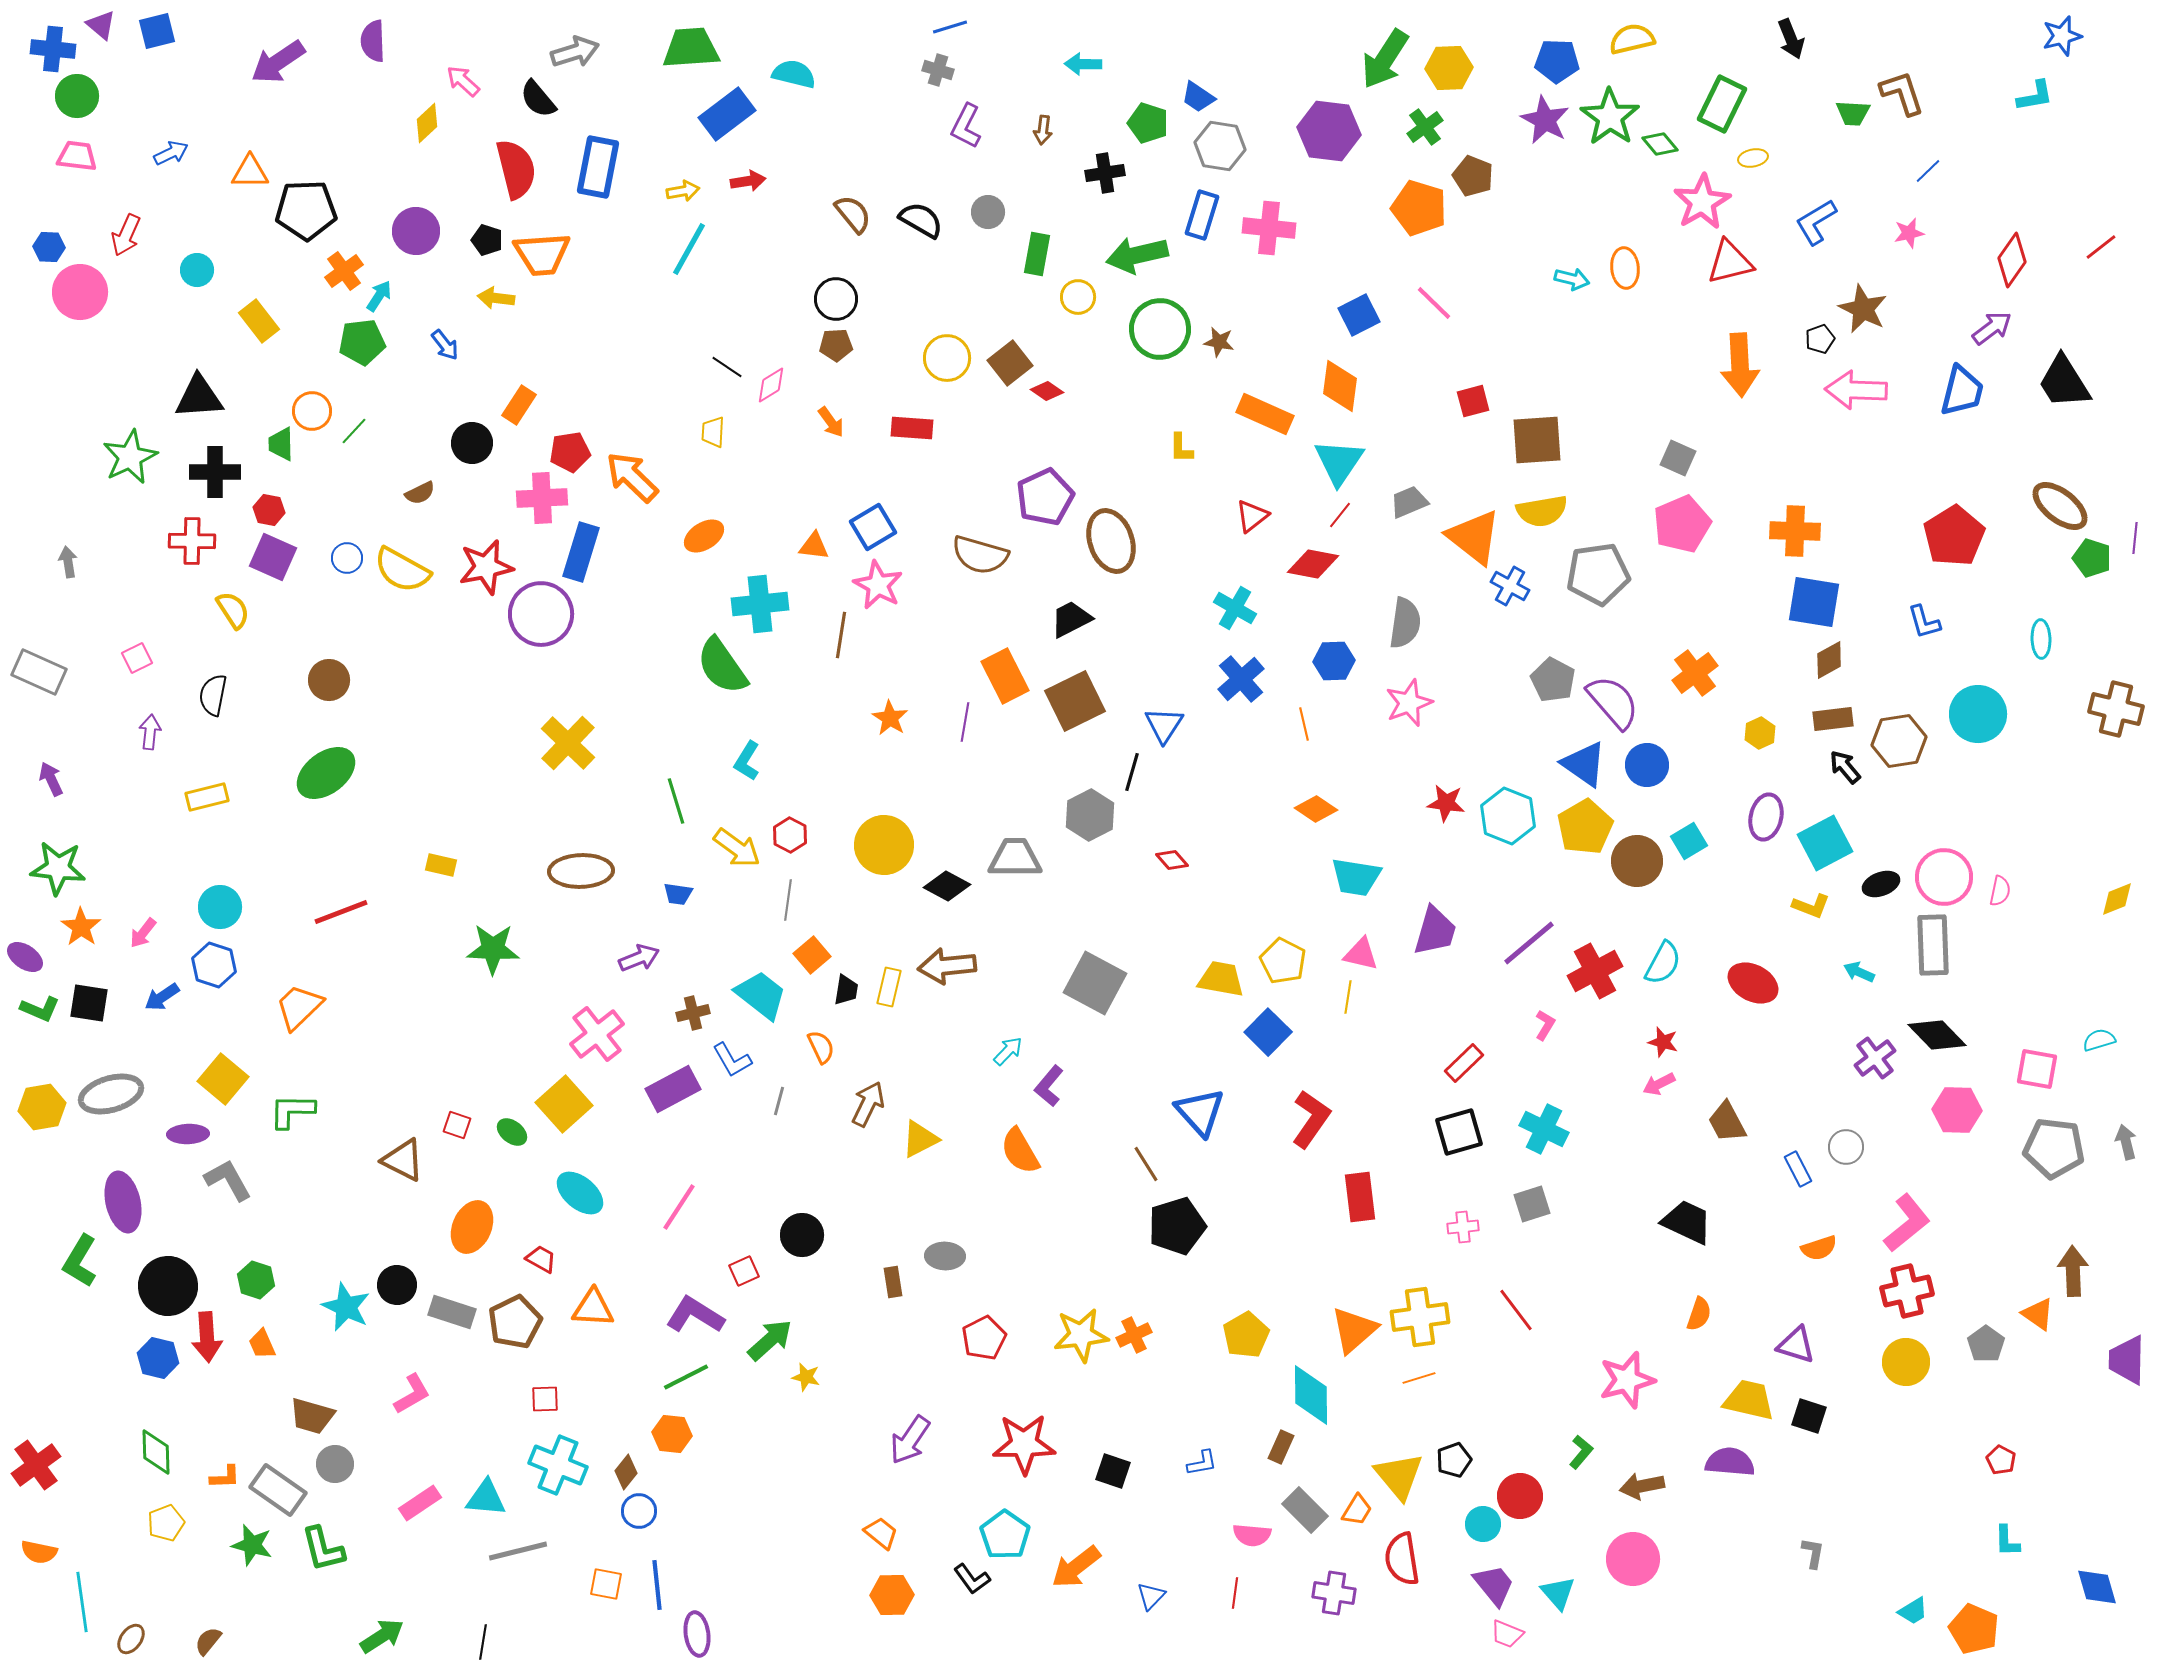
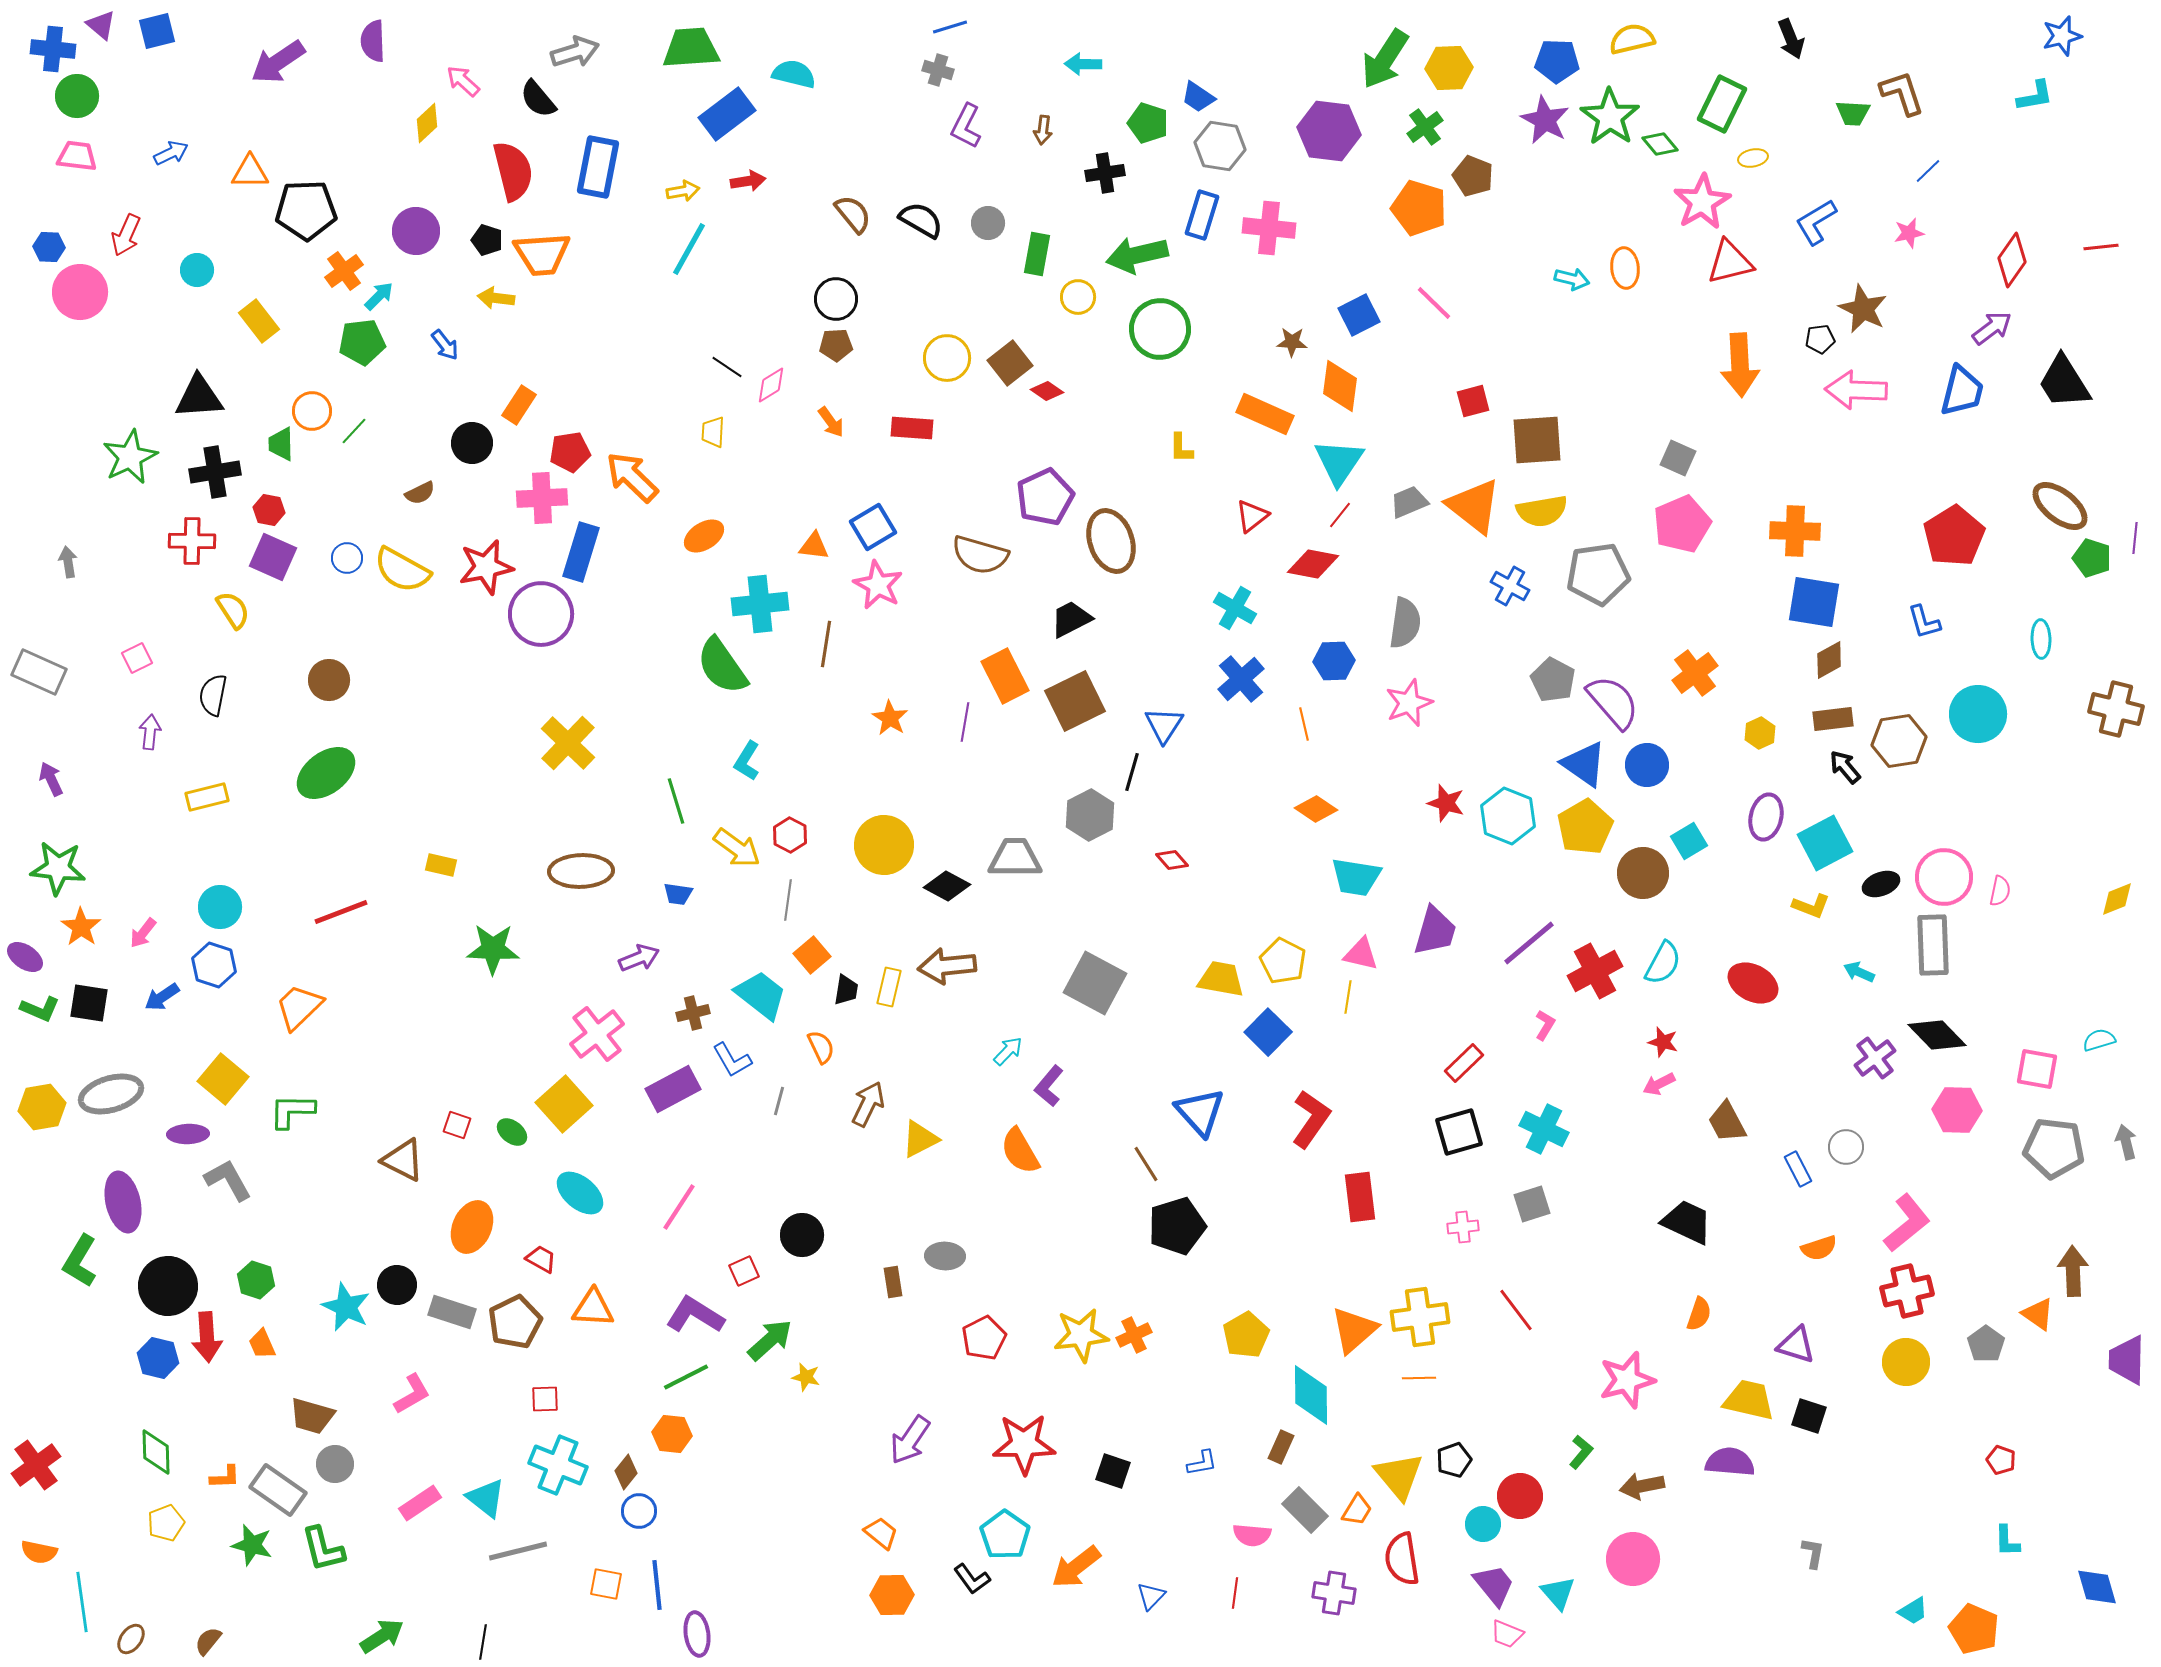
red semicircle at (516, 169): moved 3 px left, 2 px down
gray circle at (988, 212): moved 11 px down
red line at (2101, 247): rotated 32 degrees clockwise
cyan arrow at (379, 296): rotated 12 degrees clockwise
black pentagon at (1820, 339): rotated 12 degrees clockwise
brown star at (1219, 342): moved 73 px right; rotated 8 degrees counterclockwise
black cross at (215, 472): rotated 9 degrees counterclockwise
orange triangle at (1474, 537): moved 31 px up
brown line at (841, 635): moved 15 px left, 9 px down
red star at (1446, 803): rotated 9 degrees clockwise
brown circle at (1637, 861): moved 6 px right, 12 px down
orange line at (1419, 1378): rotated 16 degrees clockwise
red pentagon at (2001, 1460): rotated 8 degrees counterclockwise
cyan triangle at (486, 1498): rotated 33 degrees clockwise
